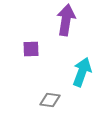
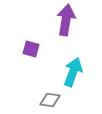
purple square: rotated 18 degrees clockwise
cyan arrow: moved 9 px left
